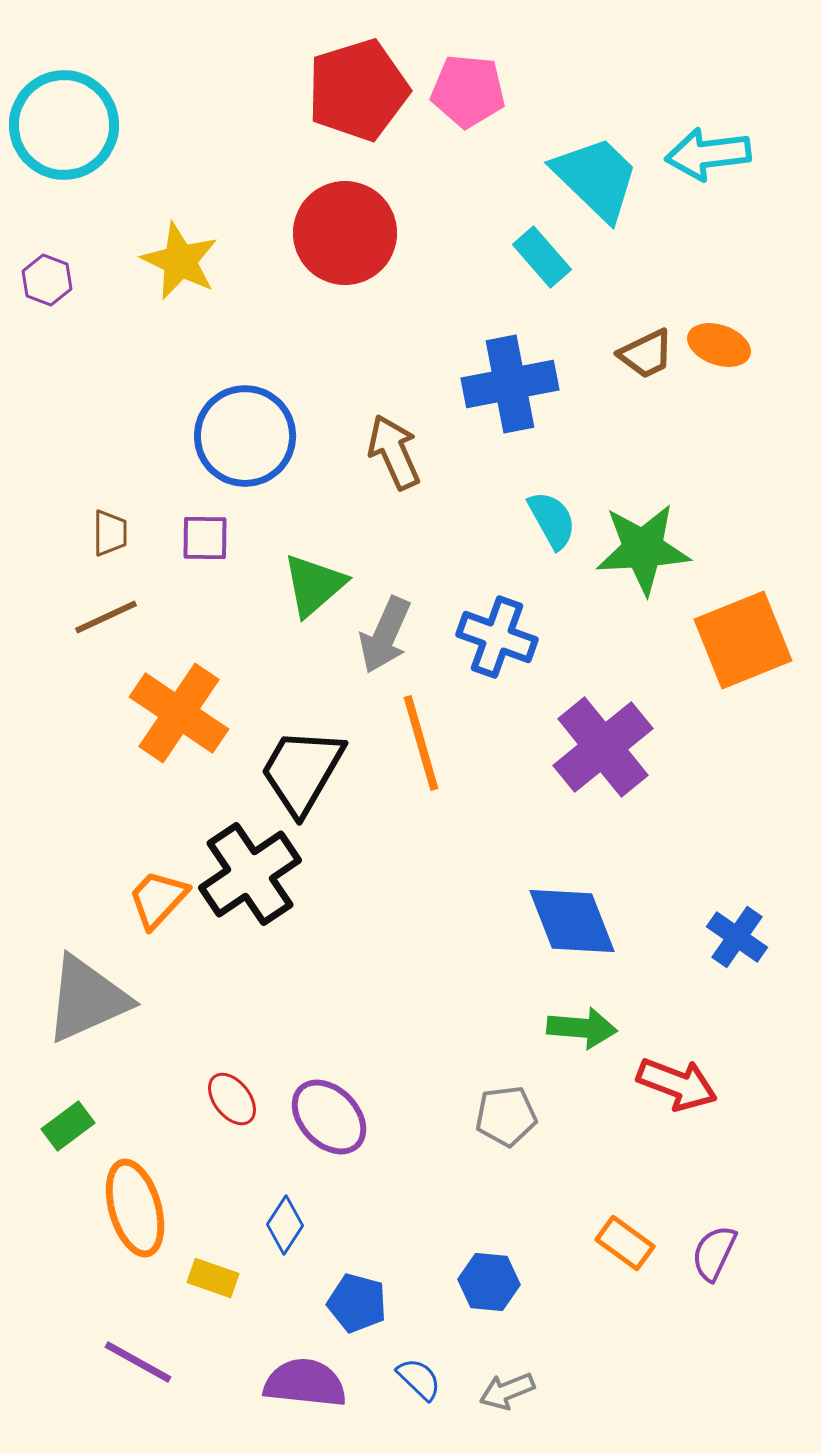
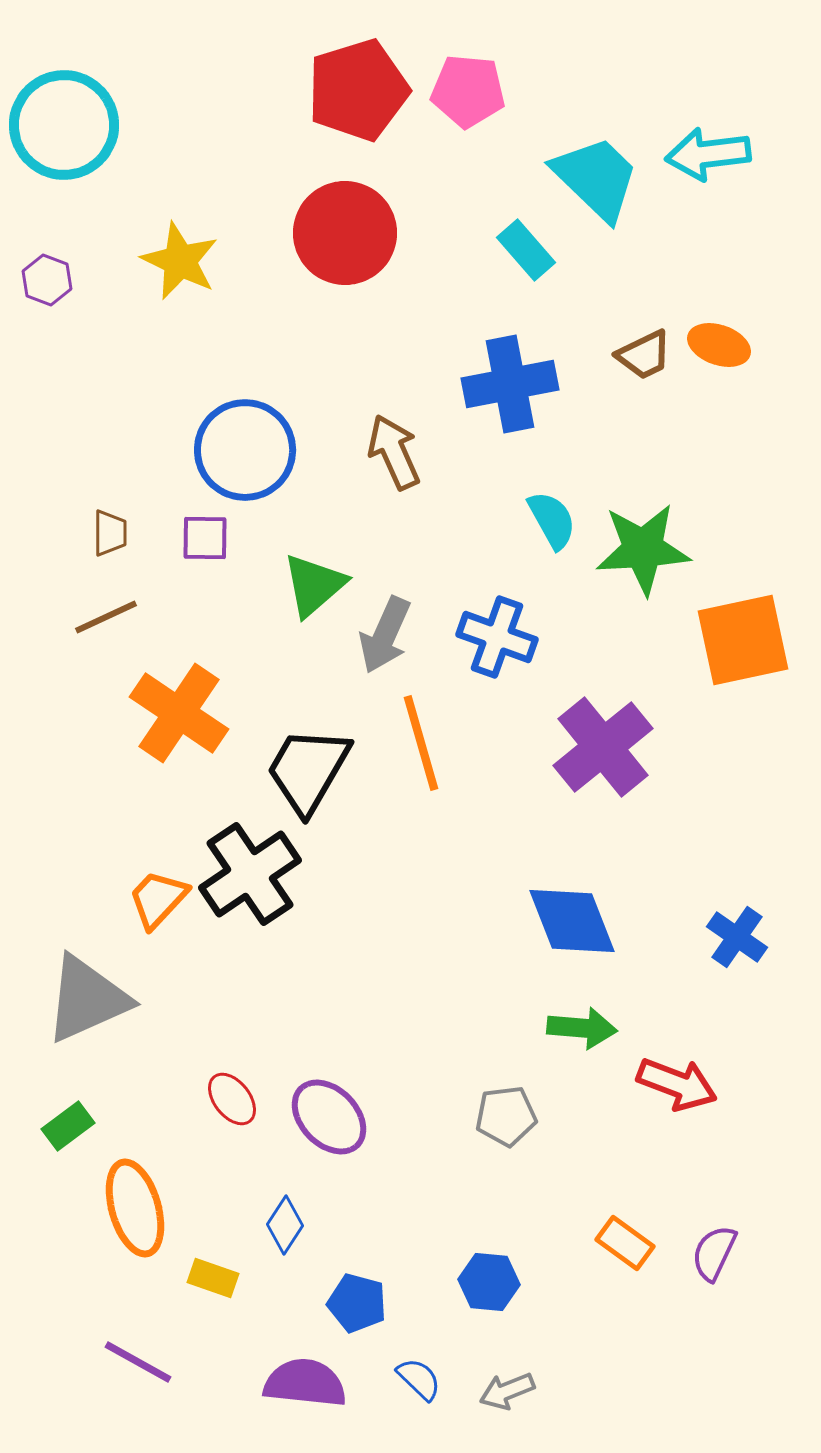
cyan rectangle at (542, 257): moved 16 px left, 7 px up
brown trapezoid at (646, 354): moved 2 px left, 1 px down
blue circle at (245, 436): moved 14 px down
orange square at (743, 640): rotated 10 degrees clockwise
black trapezoid at (302, 771): moved 6 px right, 1 px up
